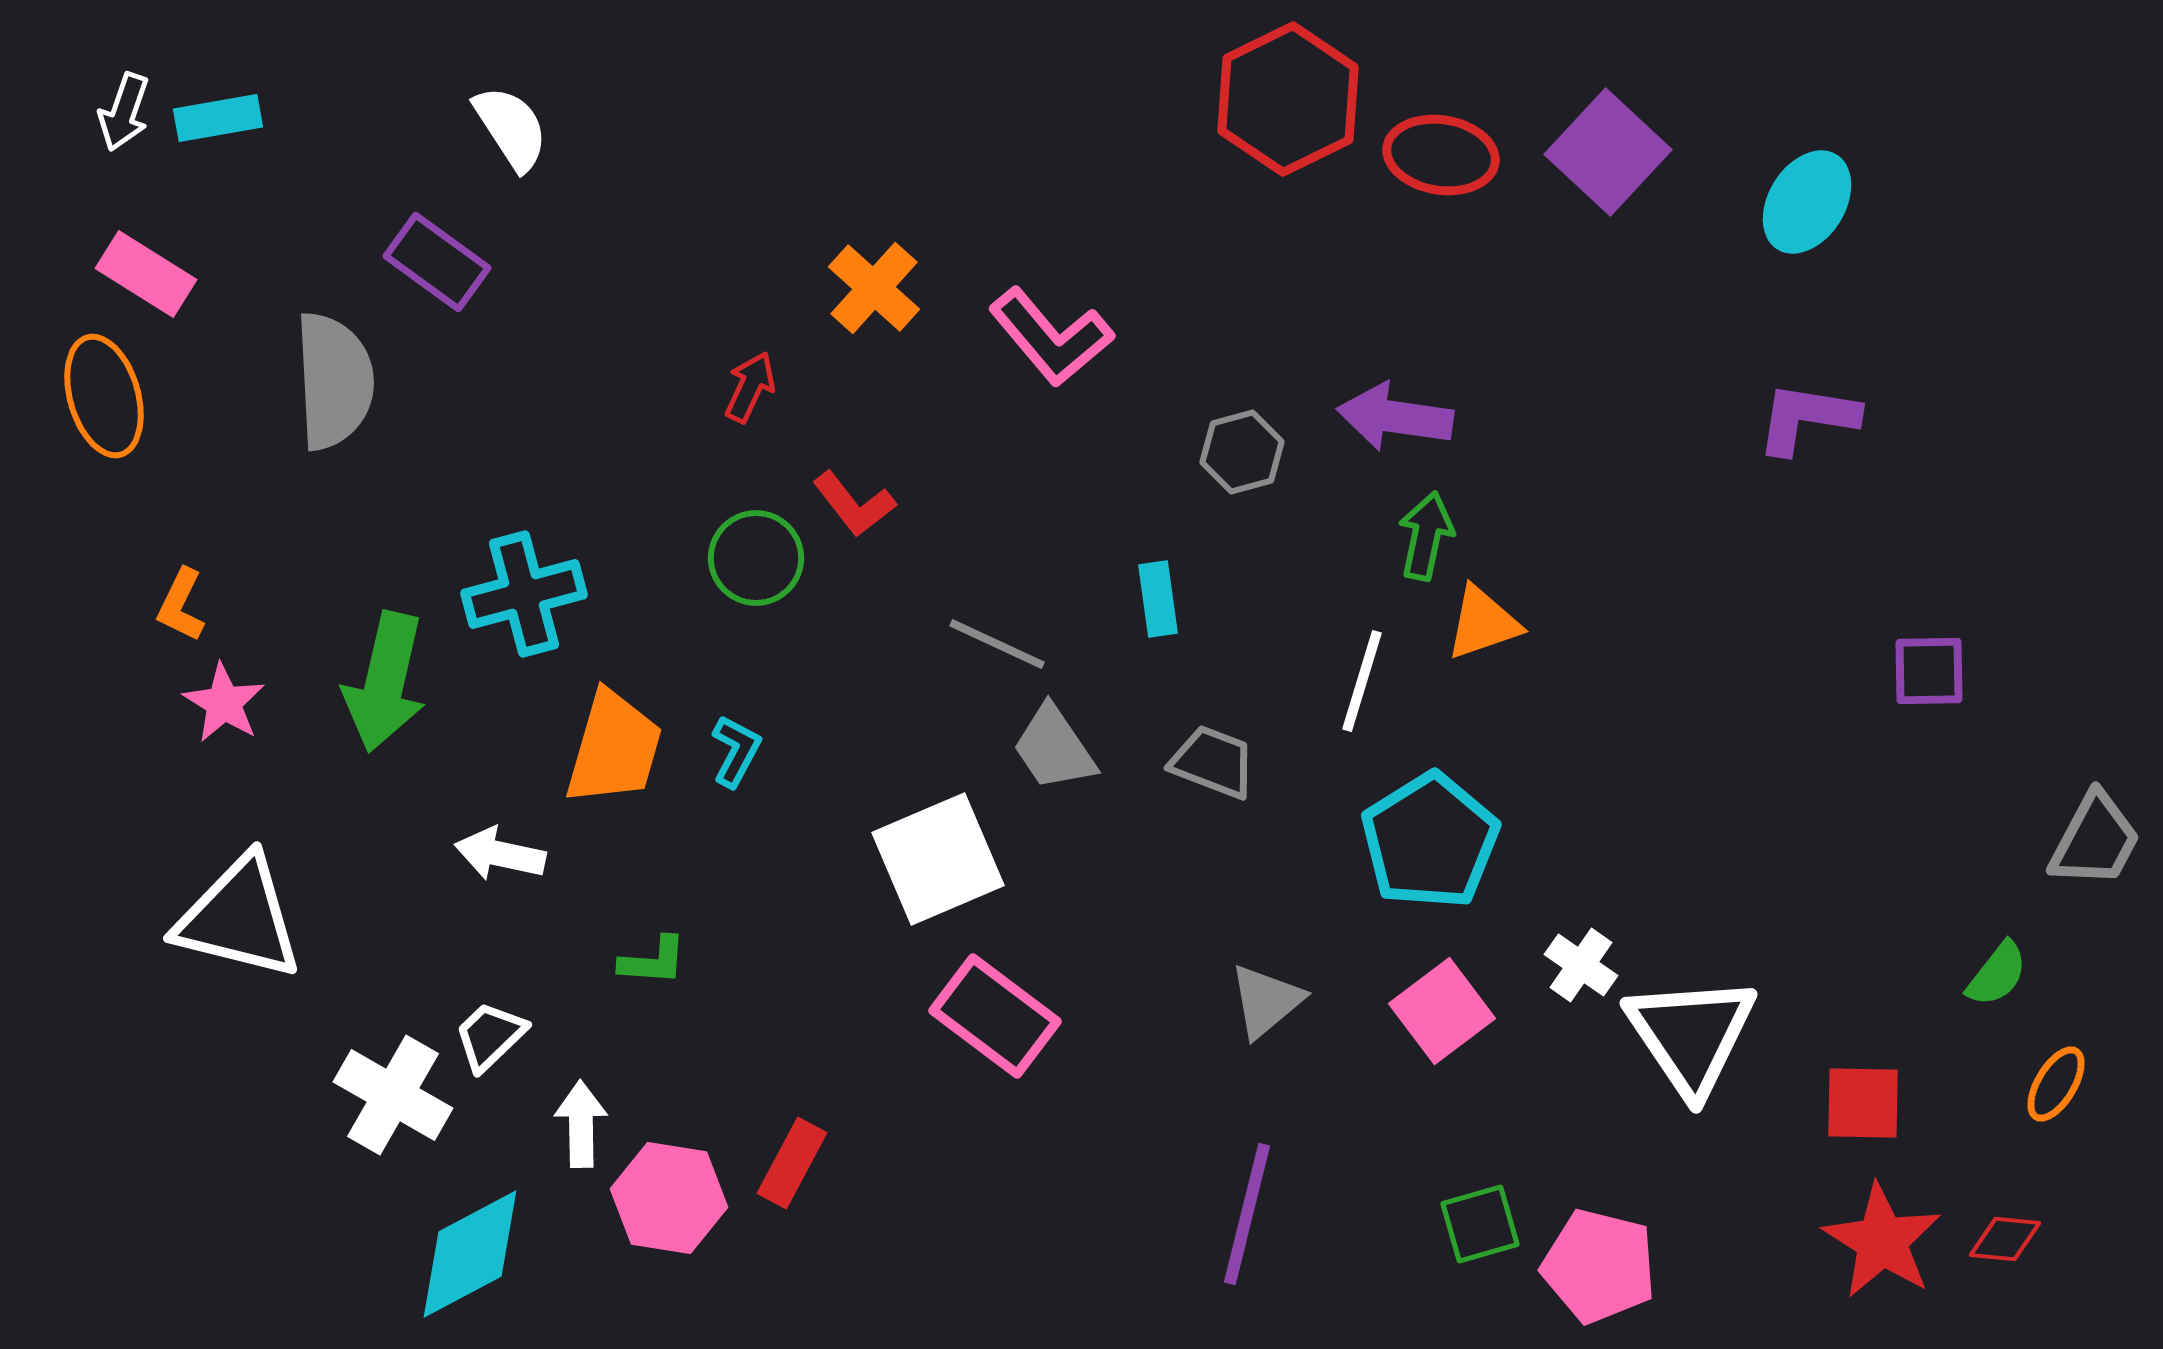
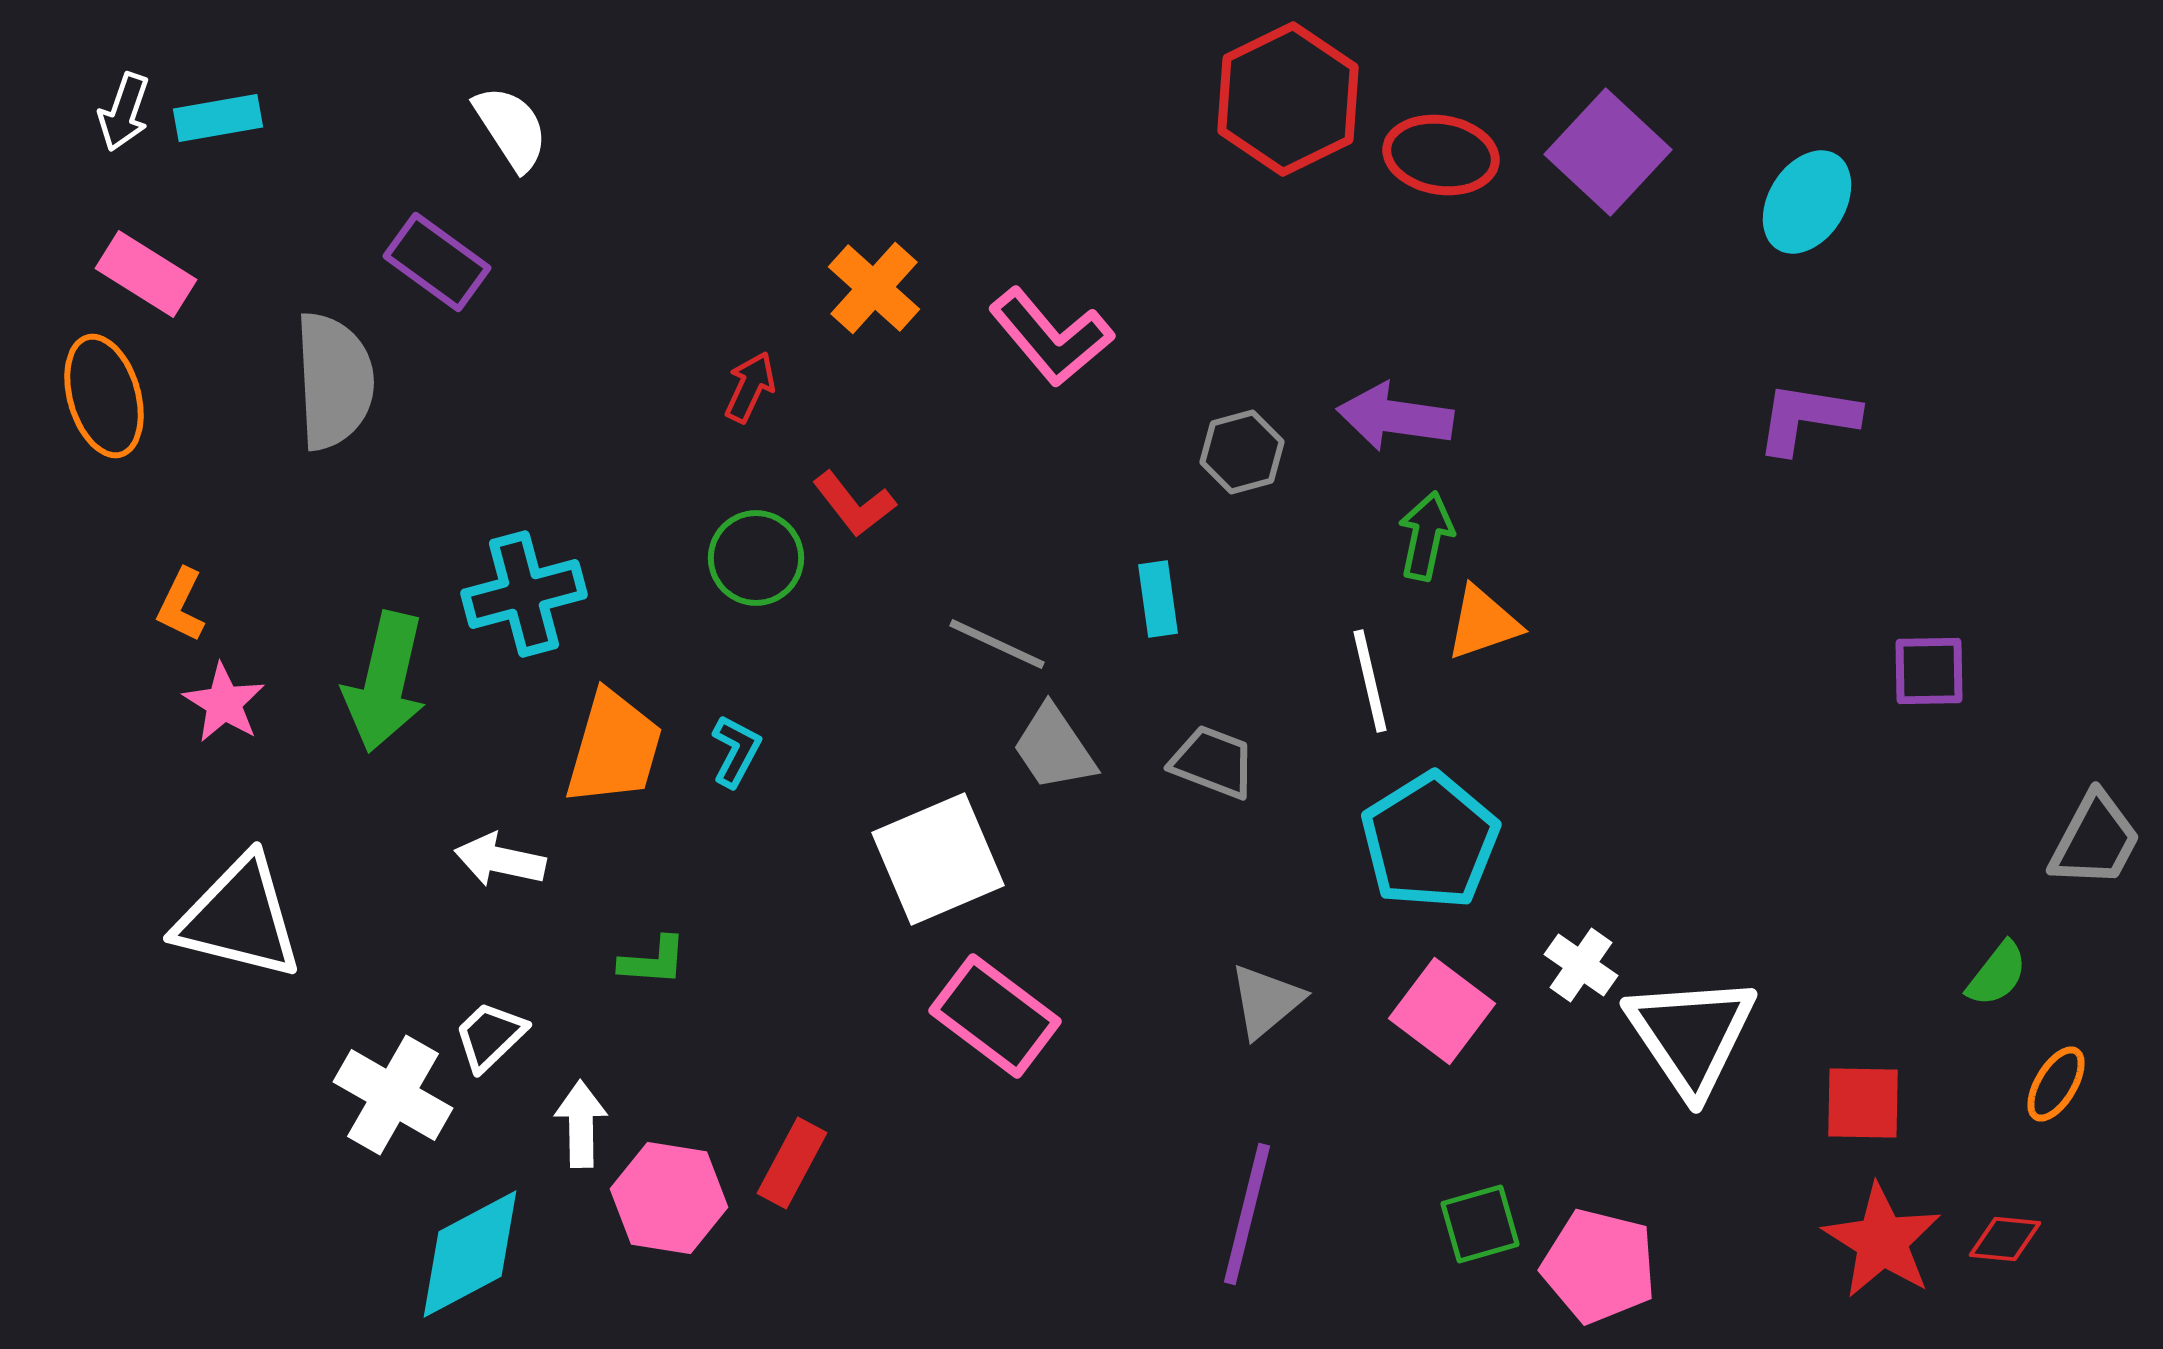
white line at (1362, 681): moved 8 px right; rotated 30 degrees counterclockwise
white arrow at (500, 854): moved 6 px down
pink square at (1442, 1011): rotated 16 degrees counterclockwise
